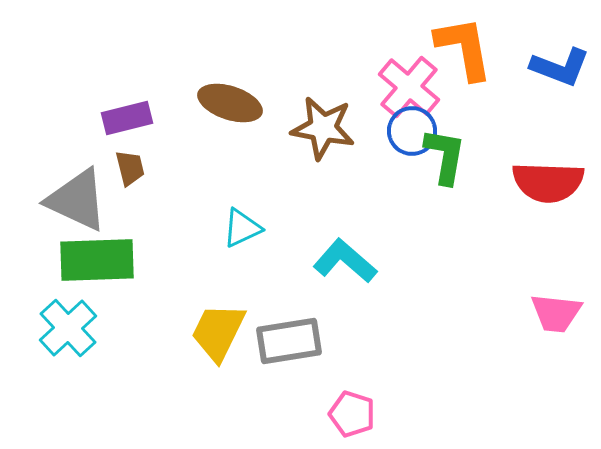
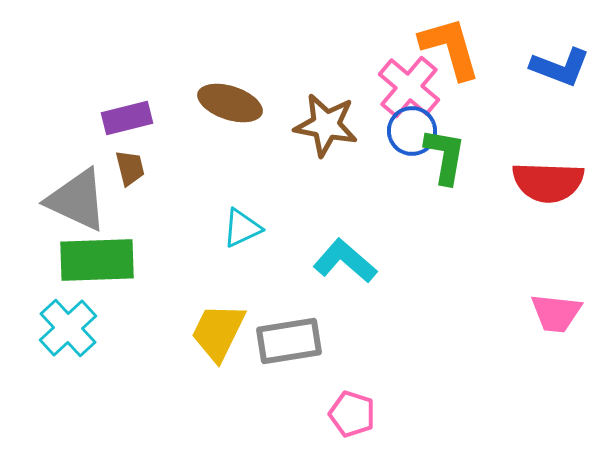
orange L-shape: moved 14 px left; rotated 6 degrees counterclockwise
brown star: moved 3 px right, 3 px up
